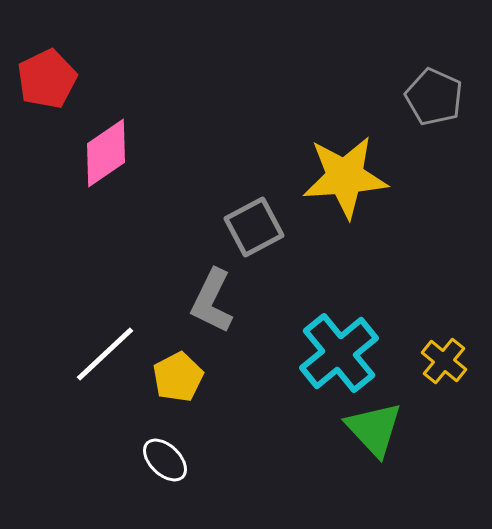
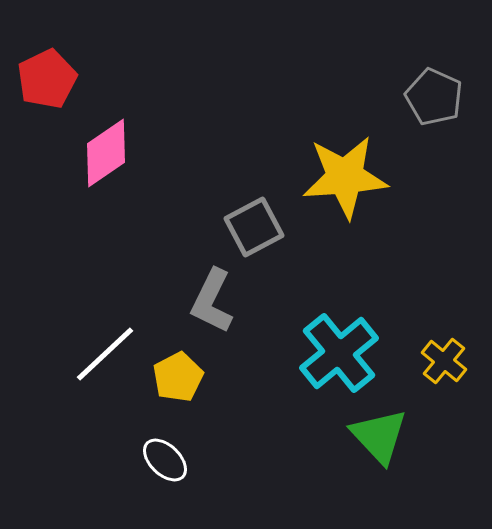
green triangle: moved 5 px right, 7 px down
